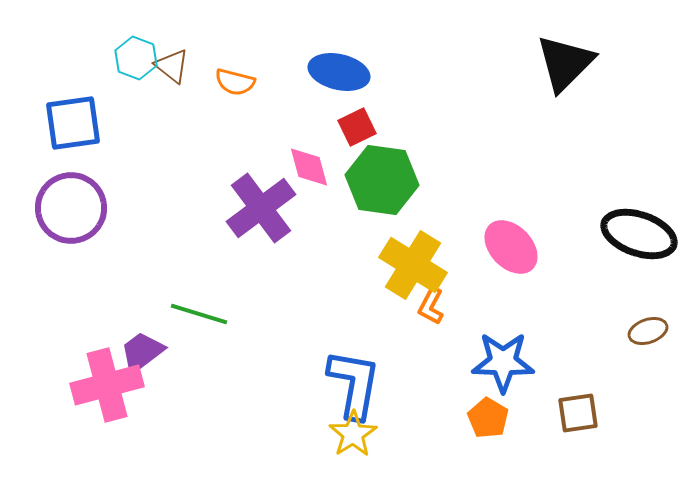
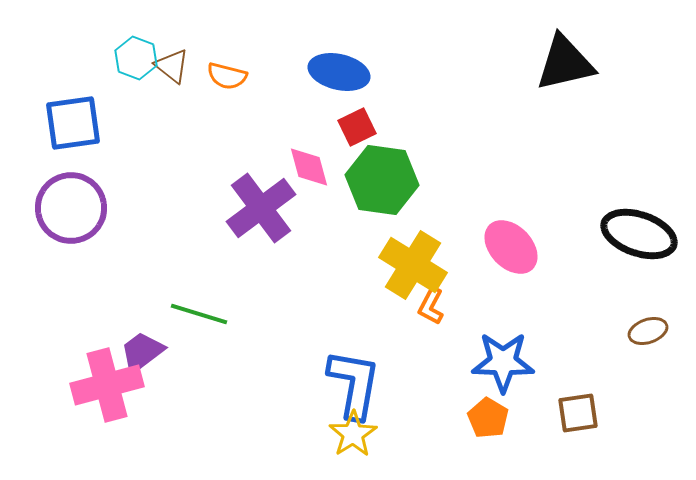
black triangle: rotated 32 degrees clockwise
orange semicircle: moved 8 px left, 6 px up
